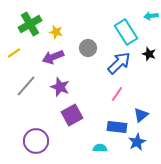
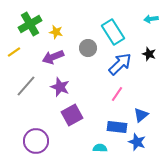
cyan arrow: moved 3 px down
cyan rectangle: moved 13 px left
yellow line: moved 1 px up
blue arrow: moved 1 px right, 1 px down
blue star: rotated 24 degrees counterclockwise
